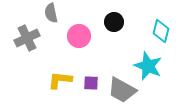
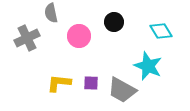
cyan diamond: rotated 45 degrees counterclockwise
yellow L-shape: moved 1 px left, 3 px down
